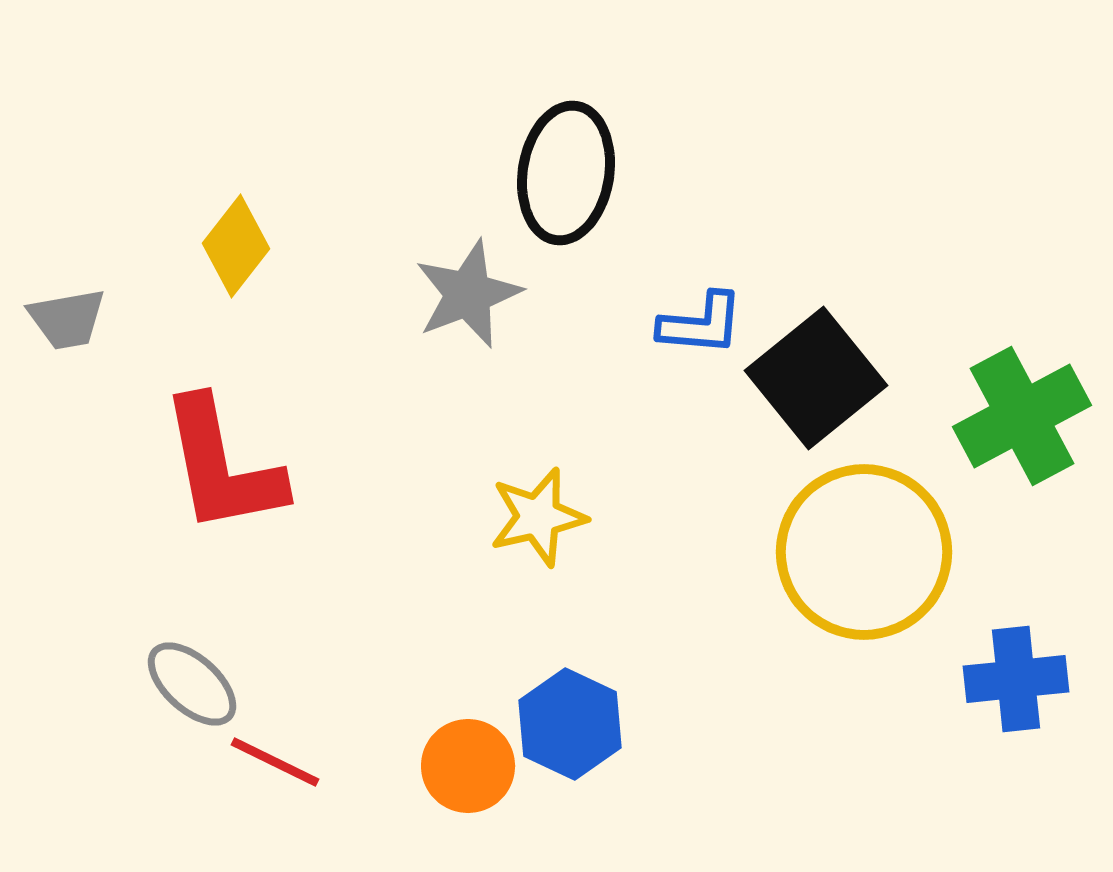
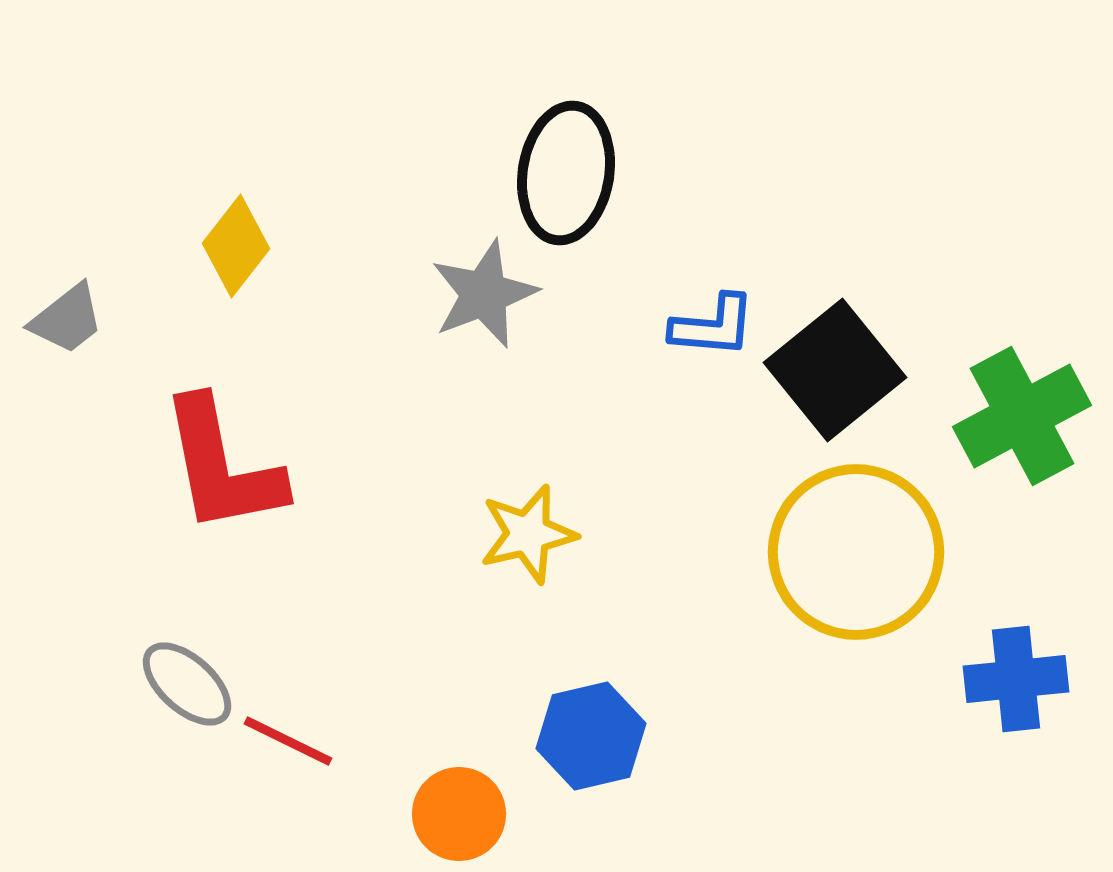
gray star: moved 16 px right
gray trapezoid: rotated 28 degrees counterclockwise
blue L-shape: moved 12 px right, 2 px down
black square: moved 19 px right, 8 px up
yellow star: moved 10 px left, 17 px down
yellow circle: moved 8 px left
gray ellipse: moved 5 px left
blue hexagon: moved 21 px right, 12 px down; rotated 22 degrees clockwise
red line: moved 13 px right, 21 px up
orange circle: moved 9 px left, 48 px down
